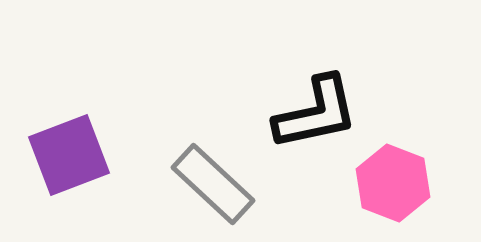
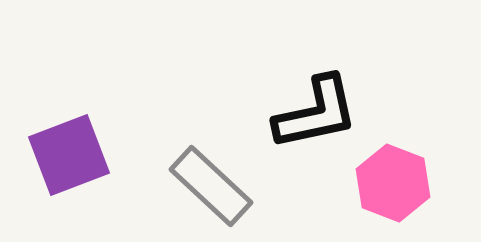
gray rectangle: moved 2 px left, 2 px down
